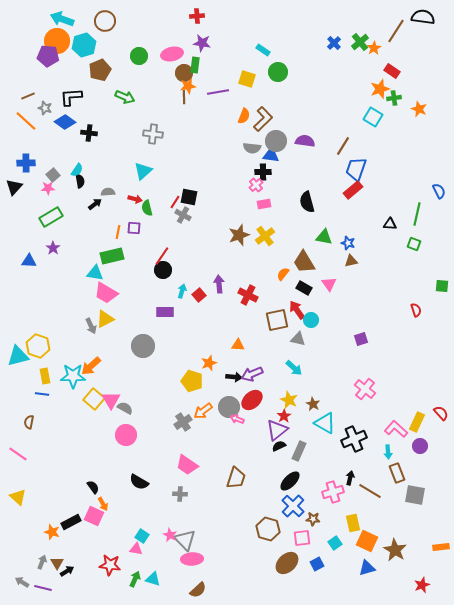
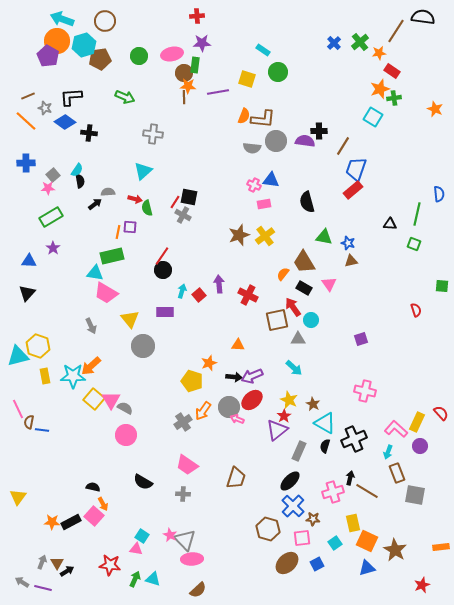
purple star at (202, 43): rotated 12 degrees counterclockwise
orange star at (374, 48): moved 5 px right, 5 px down; rotated 24 degrees clockwise
purple pentagon at (48, 56): rotated 25 degrees clockwise
brown pentagon at (100, 70): moved 11 px up; rotated 15 degrees clockwise
orange star at (188, 86): rotated 14 degrees clockwise
orange star at (419, 109): moved 16 px right
brown L-shape at (263, 119): rotated 50 degrees clockwise
blue triangle at (271, 155): moved 25 px down
black cross at (263, 172): moved 56 px right, 41 px up
pink cross at (256, 185): moved 2 px left; rotated 24 degrees counterclockwise
black triangle at (14, 187): moved 13 px right, 106 px down
blue semicircle at (439, 191): moved 3 px down; rotated 21 degrees clockwise
purple square at (134, 228): moved 4 px left, 1 px up
red arrow at (297, 310): moved 4 px left, 3 px up
yellow triangle at (105, 319): moved 25 px right; rotated 42 degrees counterclockwise
gray triangle at (298, 339): rotated 14 degrees counterclockwise
purple arrow at (252, 374): moved 2 px down
pink cross at (365, 389): moved 2 px down; rotated 25 degrees counterclockwise
blue line at (42, 394): moved 36 px down
orange arrow at (203, 411): rotated 18 degrees counterclockwise
black semicircle at (279, 446): moved 46 px right; rotated 48 degrees counterclockwise
cyan arrow at (388, 452): rotated 24 degrees clockwise
pink line at (18, 454): moved 45 px up; rotated 30 degrees clockwise
black semicircle at (139, 482): moved 4 px right
black semicircle at (93, 487): rotated 40 degrees counterclockwise
brown line at (370, 491): moved 3 px left
gray cross at (180, 494): moved 3 px right
yellow triangle at (18, 497): rotated 24 degrees clockwise
pink square at (94, 516): rotated 18 degrees clockwise
orange star at (52, 532): moved 10 px up; rotated 14 degrees counterclockwise
